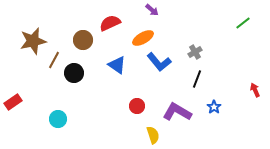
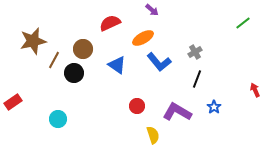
brown circle: moved 9 px down
